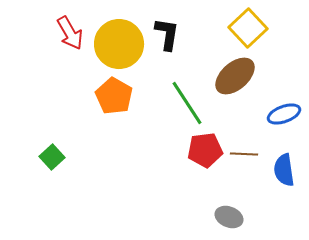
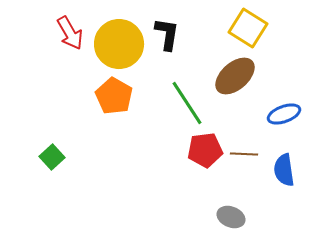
yellow square: rotated 15 degrees counterclockwise
gray ellipse: moved 2 px right
